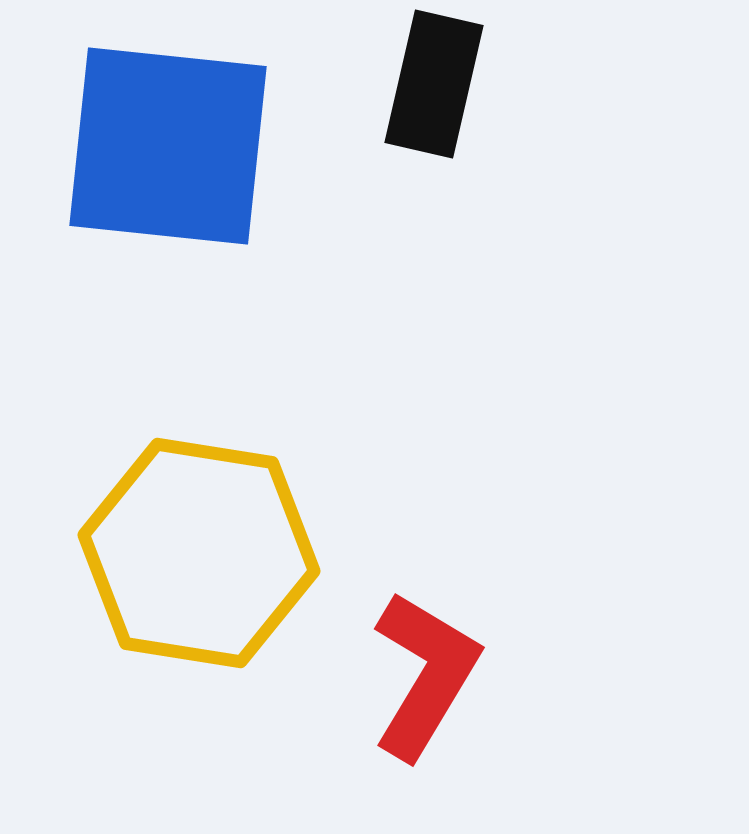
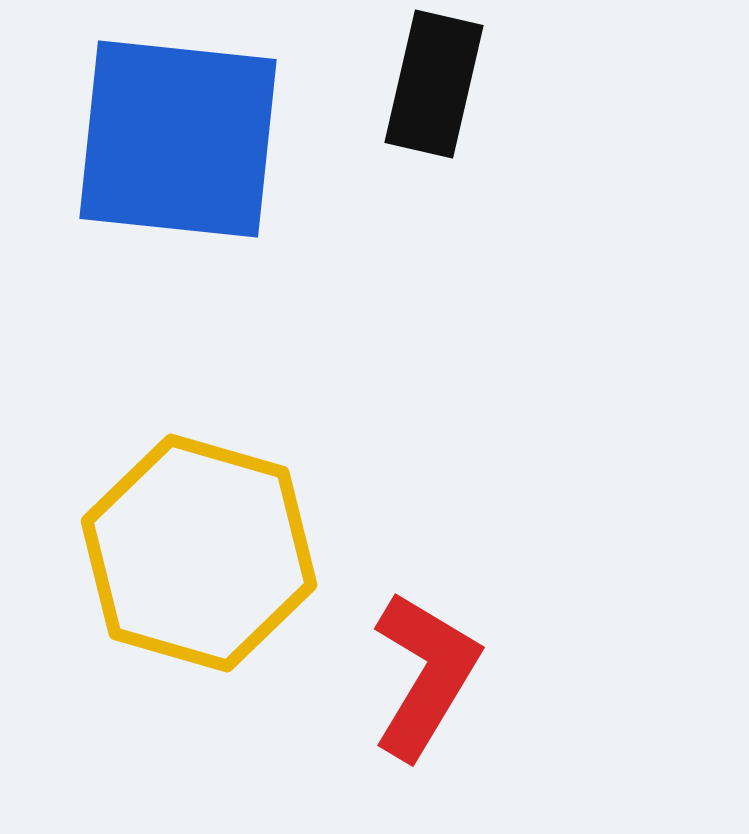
blue square: moved 10 px right, 7 px up
yellow hexagon: rotated 7 degrees clockwise
